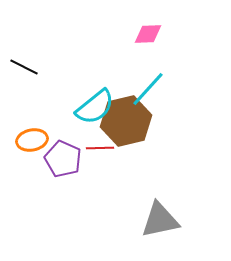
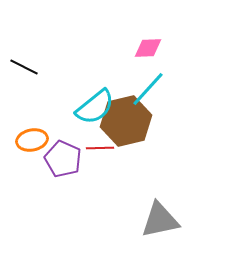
pink diamond: moved 14 px down
